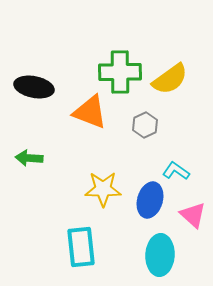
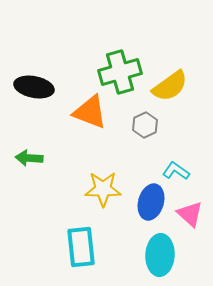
green cross: rotated 15 degrees counterclockwise
yellow semicircle: moved 7 px down
blue ellipse: moved 1 px right, 2 px down
pink triangle: moved 3 px left, 1 px up
